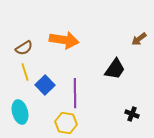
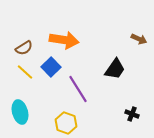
brown arrow: rotated 119 degrees counterclockwise
yellow line: rotated 30 degrees counterclockwise
blue square: moved 6 px right, 18 px up
purple line: moved 3 px right, 4 px up; rotated 32 degrees counterclockwise
yellow hexagon: rotated 10 degrees clockwise
